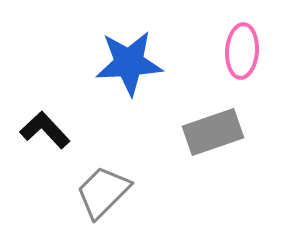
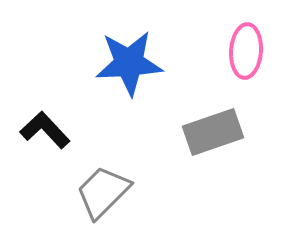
pink ellipse: moved 4 px right
